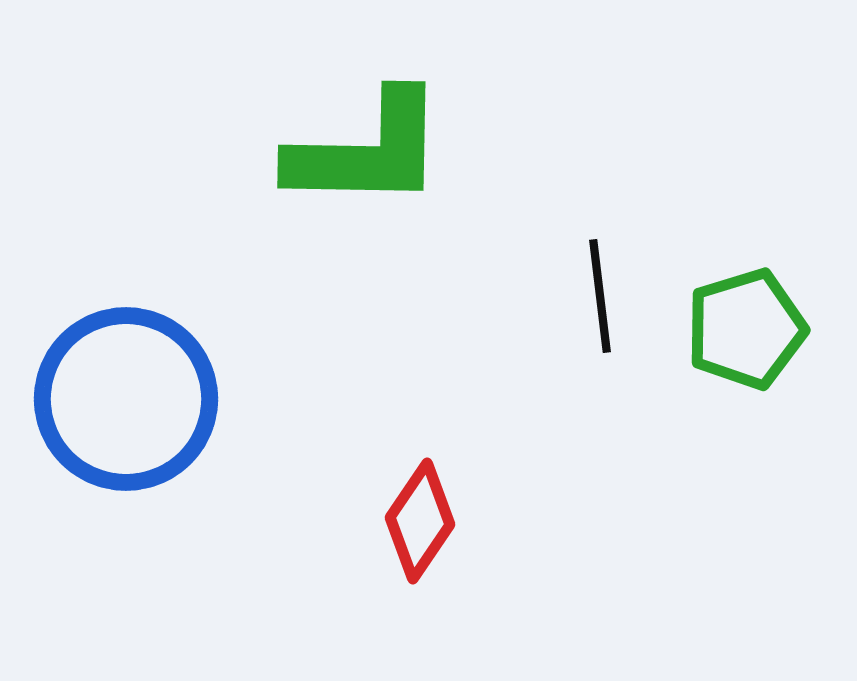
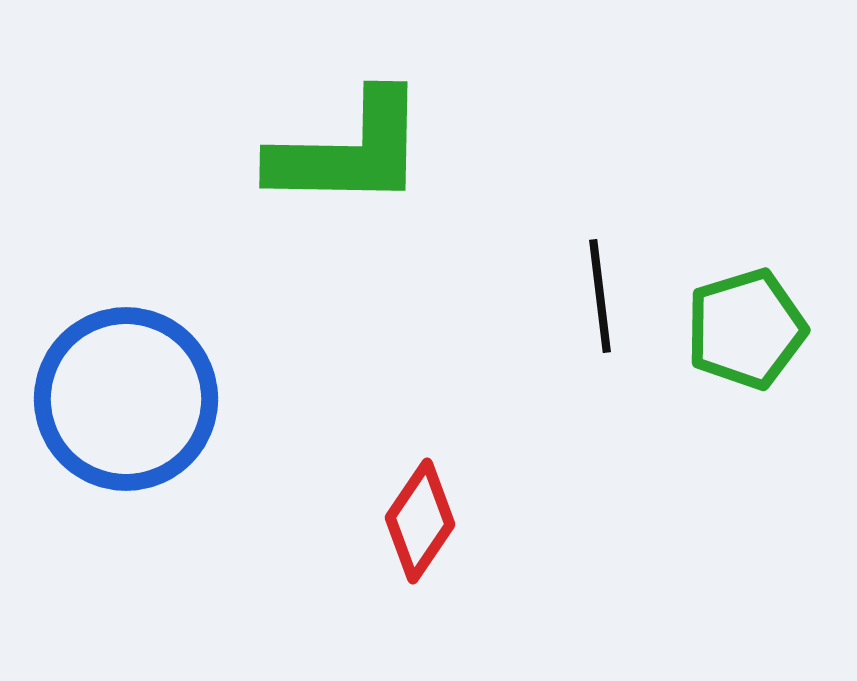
green L-shape: moved 18 px left
